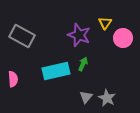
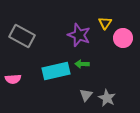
green arrow: moved 1 px left; rotated 112 degrees counterclockwise
pink semicircle: rotated 91 degrees clockwise
gray triangle: moved 2 px up
